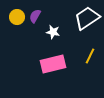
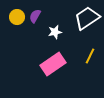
white star: moved 2 px right; rotated 24 degrees counterclockwise
pink rectangle: rotated 20 degrees counterclockwise
